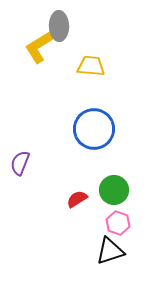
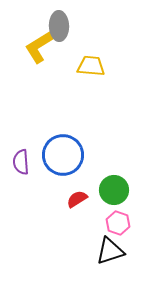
blue circle: moved 31 px left, 26 px down
purple semicircle: moved 1 px right, 1 px up; rotated 25 degrees counterclockwise
